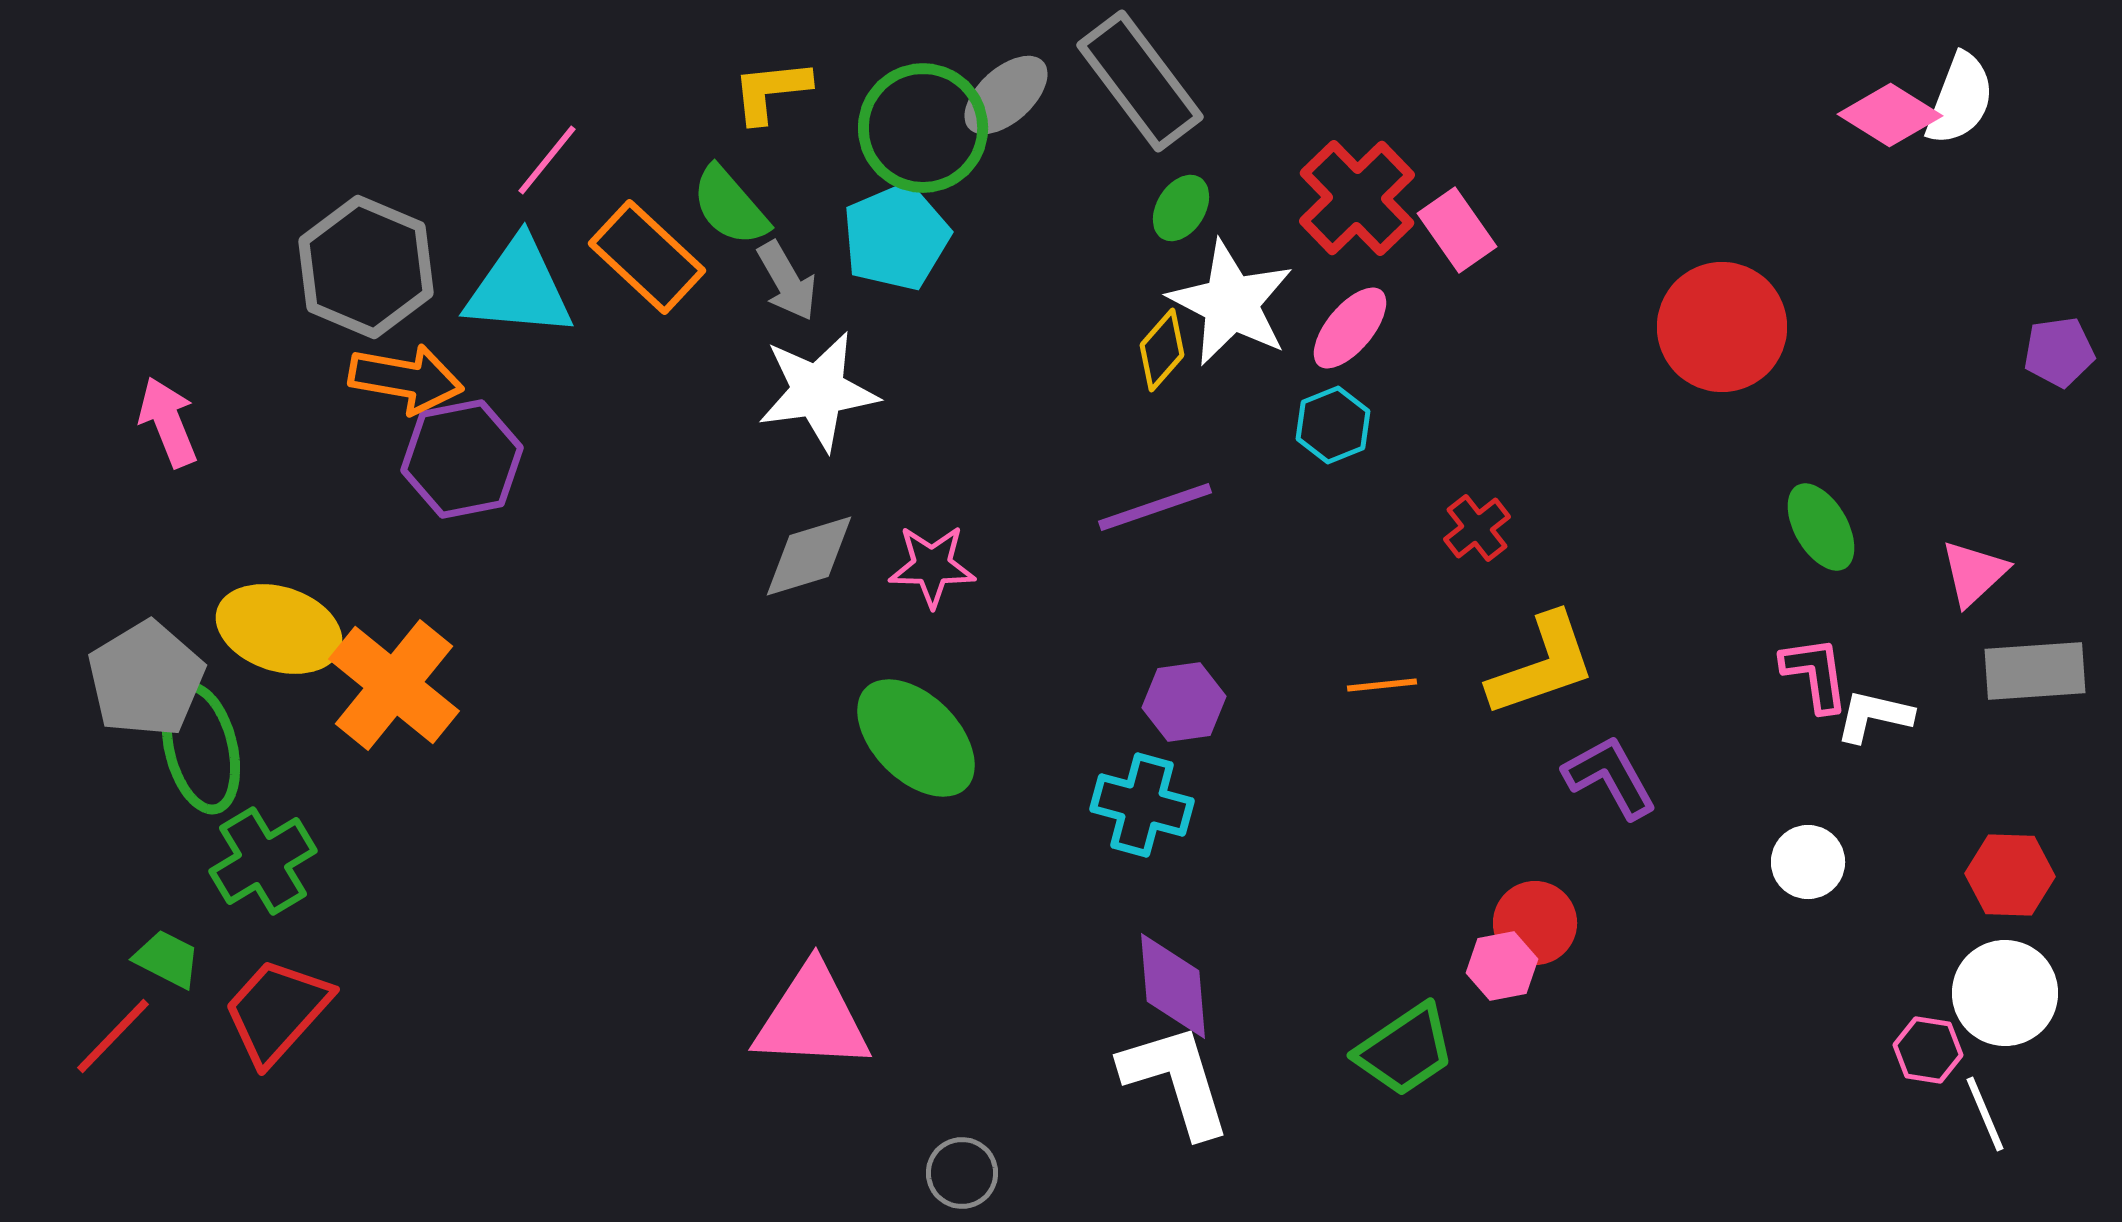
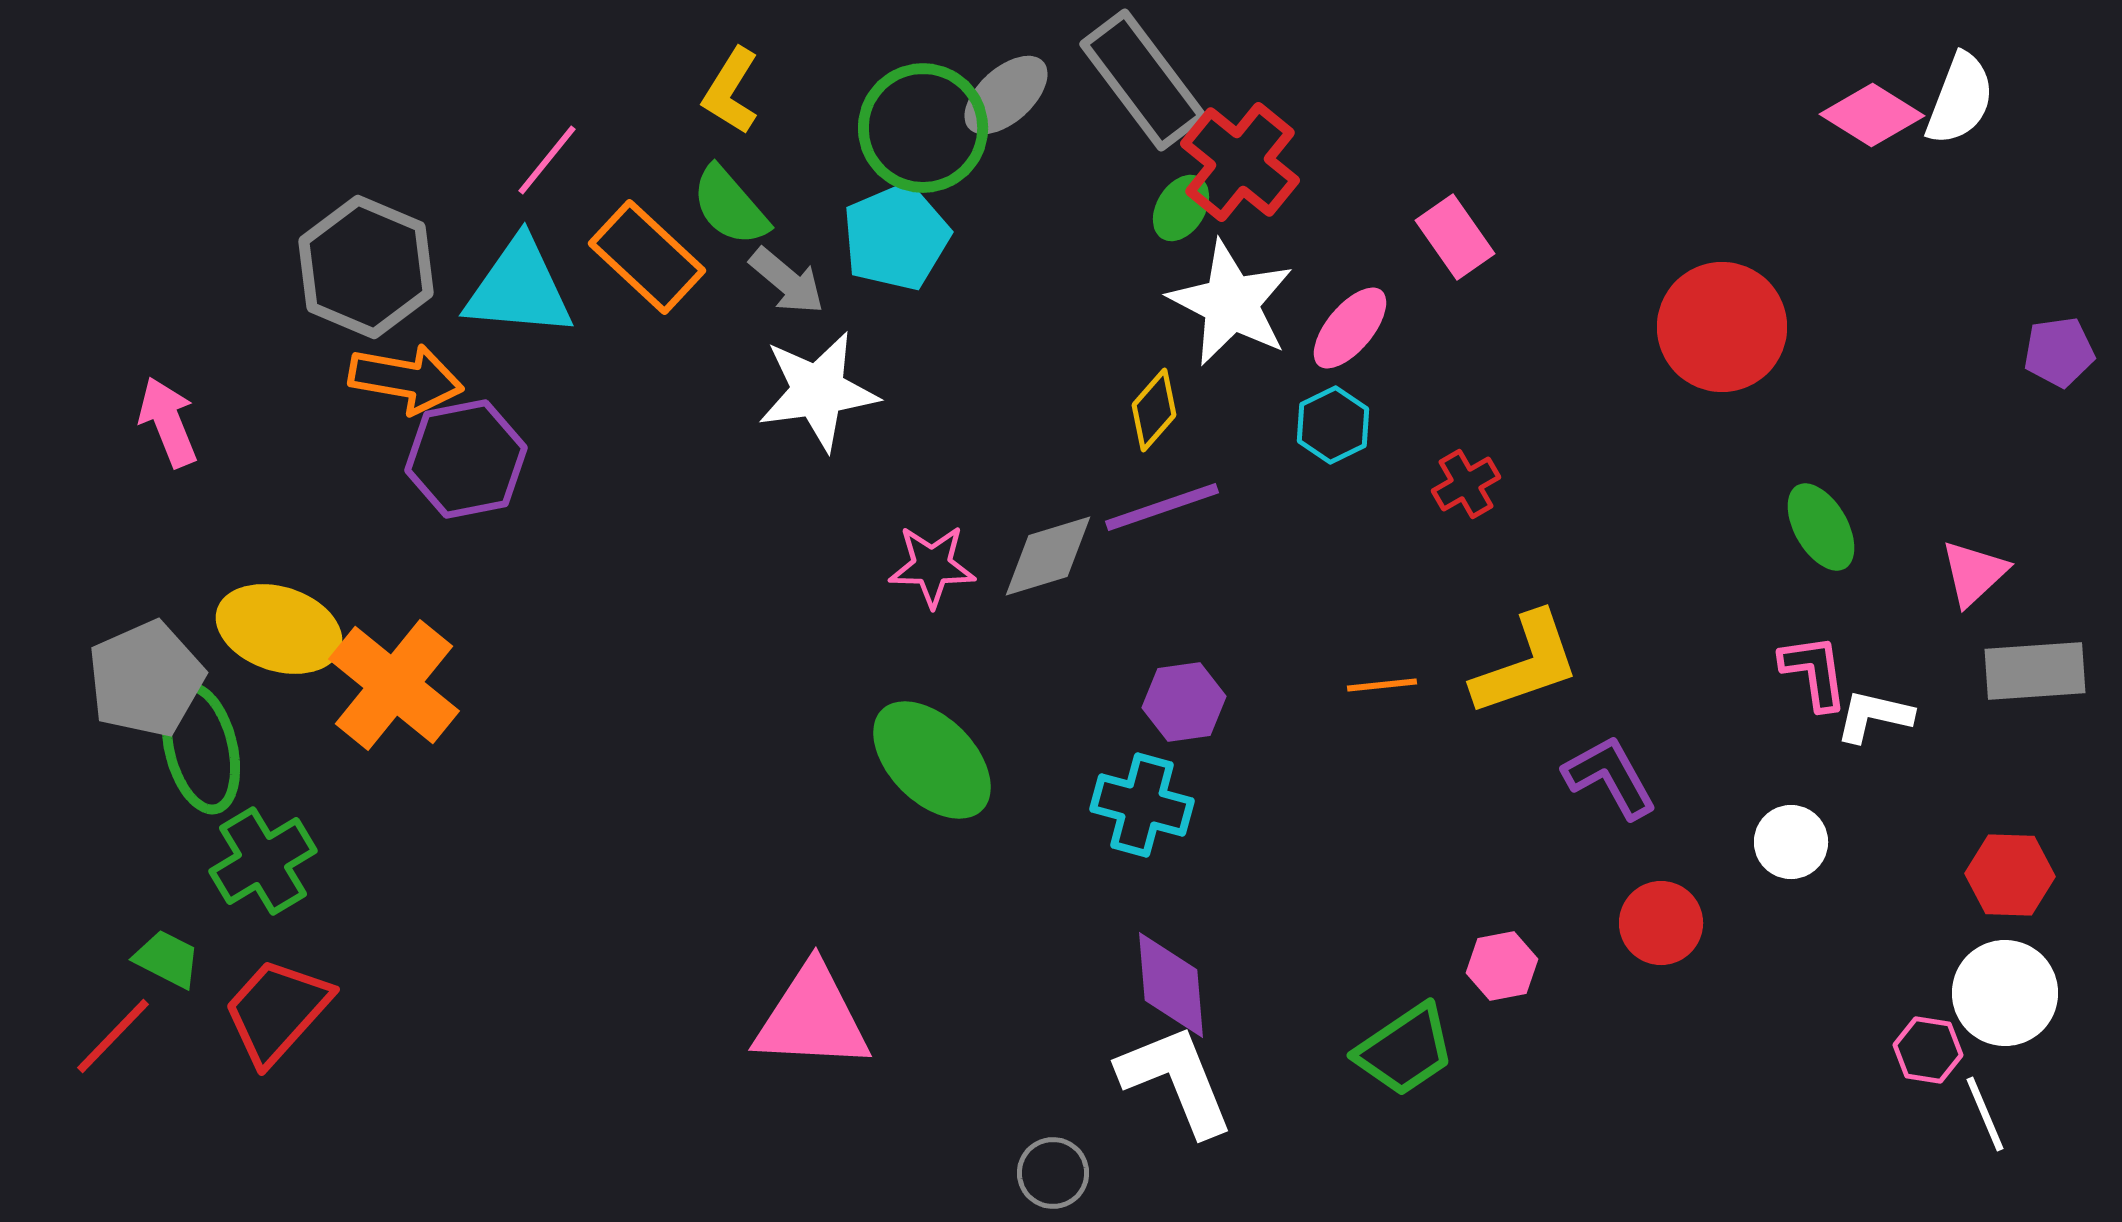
gray rectangle at (1140, 81): moved 3 px right, 1 px up
yellow L-shape at (771, 91): moved 40 px left; rotated 52 degrees counterclockwise
pink diamond at (1890, 115): moved 18 px left
red cross at (1357, 198): moved 117 px left, 36 px up; rotated 7 degrees counterclockwise
pink rectangle at (1457, 230): moved 2 px left, 7 px down
gray arrow at (787, 281): rotated 20 degrees counterclockwise
yellow diamond at (1162, 350): moved 8 px left, 60 px down
cyan hexagon at (1333, 425): rotated 4 degrees counterclockwise
purple hexagon at (462, 459): moved 4 px right
purple line at (1155, 507): moved 7 px right
red cross at (1477, 528): moved 11 px left, 44 px up; rotated 8 degrees clockwise
gray diamond at (809, 556): moved 239 px right
yellow L-shape at (1542, 665): moved 16 px left, 1 px up
pink L-shape at (1815, 674): moved 1 px left, 2 px up
gray pentagon at (146, 679): rotated 7 degrees clockwise
green ellipse at (916, 738): moved 16 px right, 22 px down
white circle at (1808, 862): moved 17 px left, 20 px up
red circle at (1535, 923): moved 126 px right
purple diamond at (1173, 986): moved 2 px left, 1 px up
white L-shape at (1176, 1080): rotated 5 degrees counterclockwise
gray circle at (962, 1173): moved 91 px right
